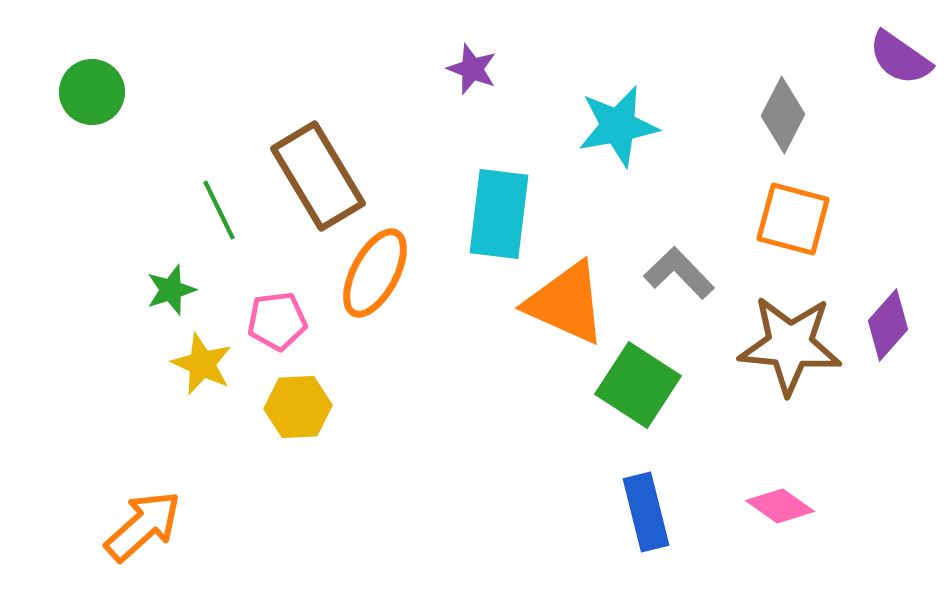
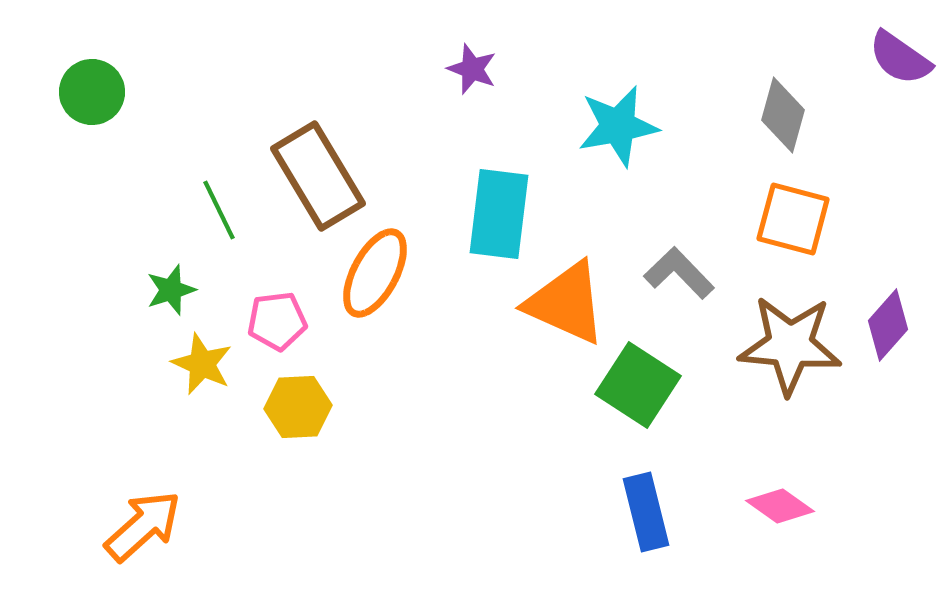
gray diamond: rotated 12 degrees counterclockwise
